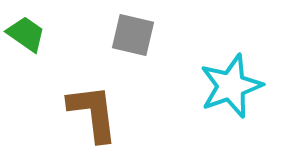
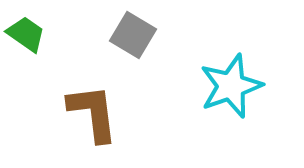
gray square: rotated 18 degrees clockwise
